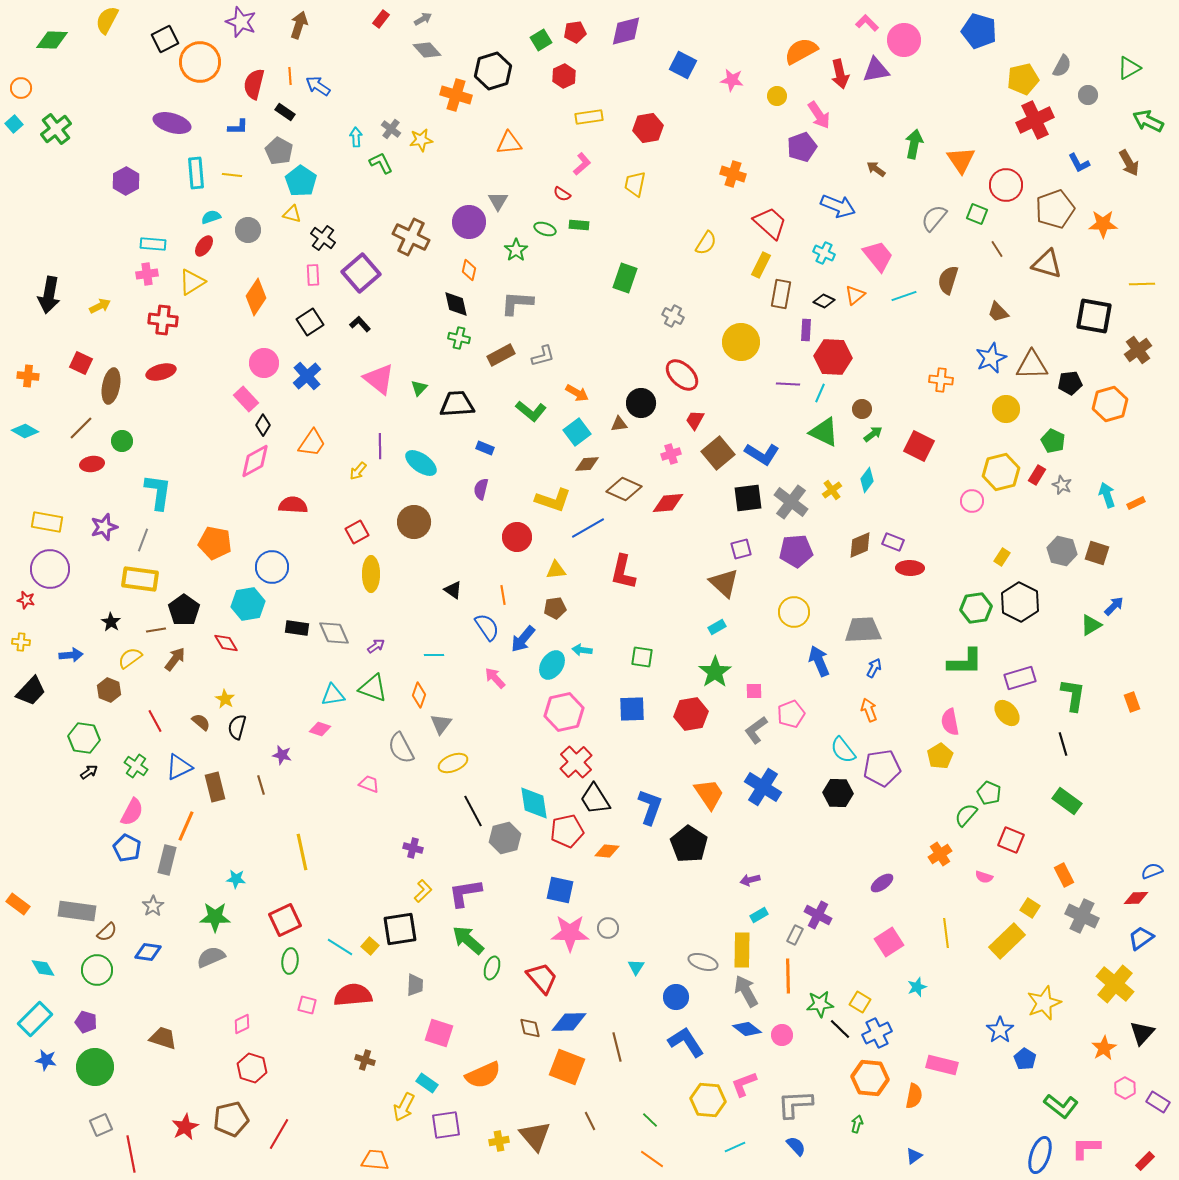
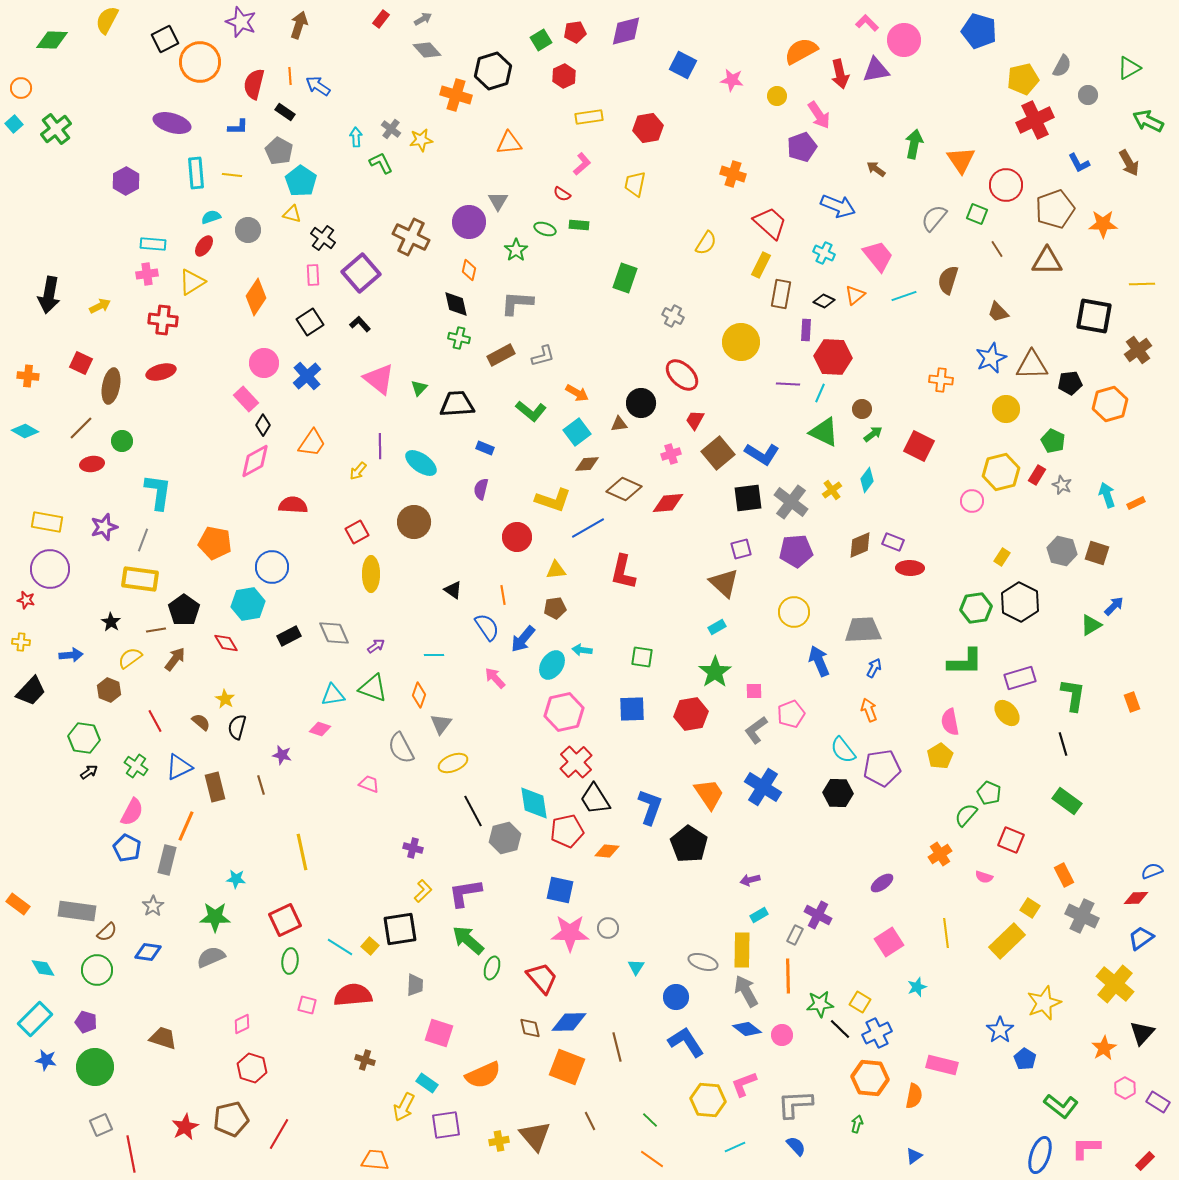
brown triangle at (1047, 264): moved 3 px up; rotated 16 degrees counterclockwise
black rectangle at (297, 628): moved 8 px left, 8 px down; rotated 35 degrees counterclockwise
